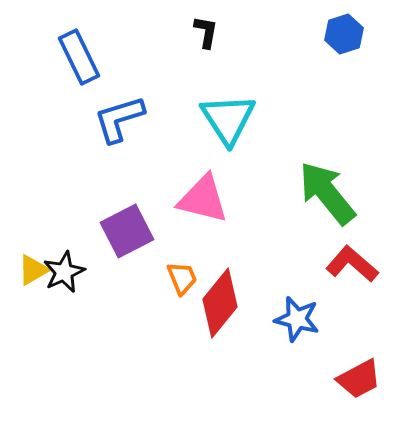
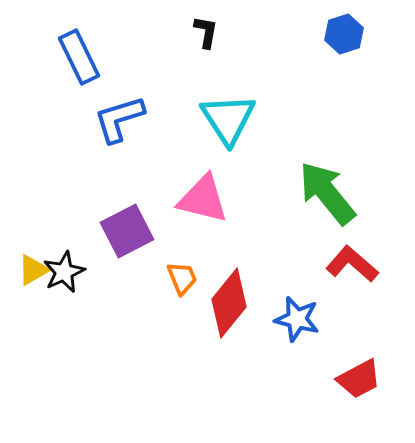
red diamond: moved 9 px right
